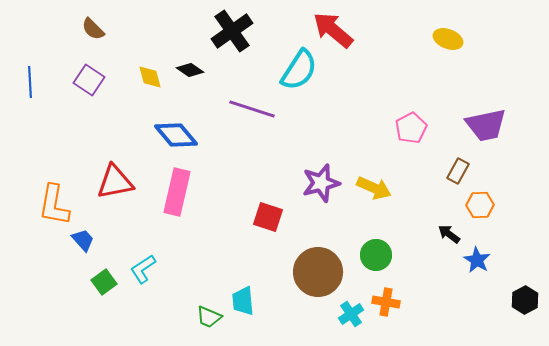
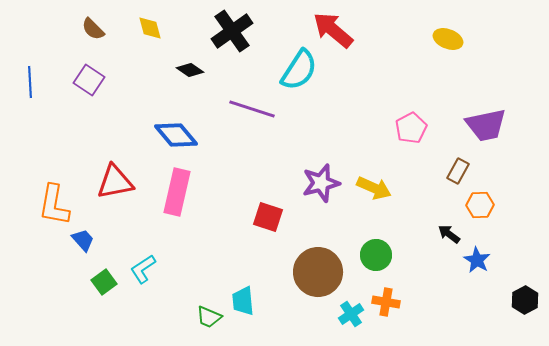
yellow diamond: moved 49 px up
